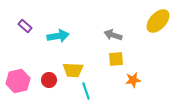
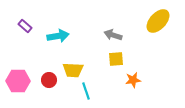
pink hexagon: rotated 15 degrees clockwise
